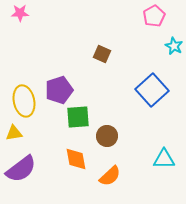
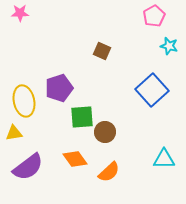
cyan star: moved 5 px left; rotated 12 degrees counterclockwise
brown square: moved 3 px up
purple pentagon: moved 2 px up
green square: moved 4 px right
brown circle: moved 2 px left, 4 px up
orange diamond: moved 1 px left; rotated 25 degrees counterclockwise
purple semicircle: moved 7 px right, 2 px up
orange semicircle: moved 1 px left, 4 px up
